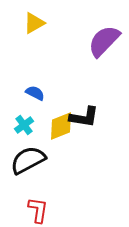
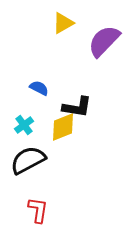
yellow triangle: moved 29 px right
blue semicircle: moved 4 px right, 5 px up
black L-shape: moved 7 px left, 10 px up
yellow diamond: moved 2 px right, 1 px down
